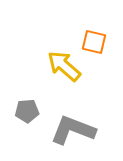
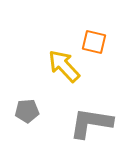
yellow arrow: rotated 6 degrees clockwise
gray L-shape: moved 18 px right, 7 px up; rotated 12 degrees counterclockwise
